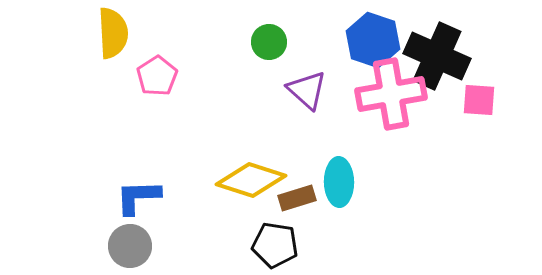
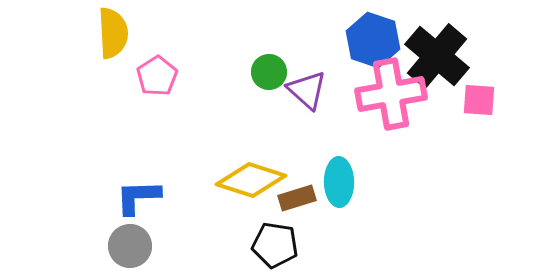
green circle: moved 30 px down
black cross: rotated 16 degrees clockwise
